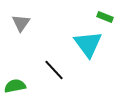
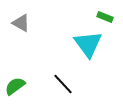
gray triangle: rotated 36 degrees counterclockwise
black line: moved 9 px right, 14 px down
green semicircle: rotated 25 degrees counterclockwise
